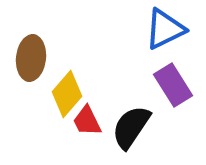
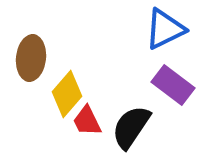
purple rectangle: rotated 21 degrees counterclockwise
